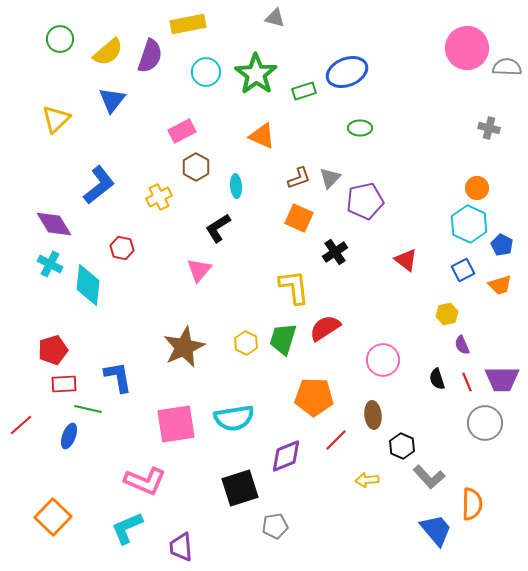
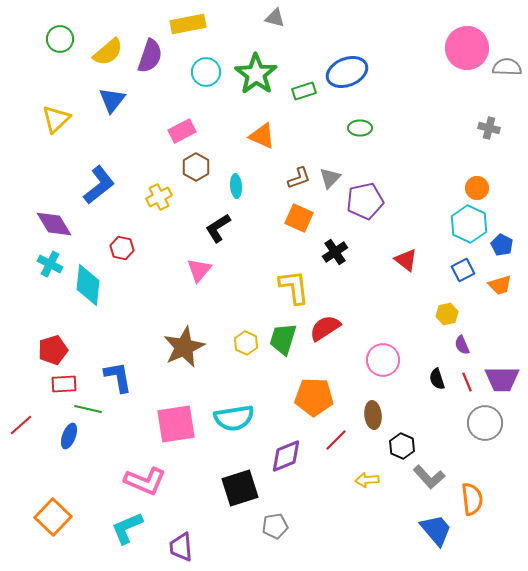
orange semicircle at (472, 504): moved 5 px up; rotated 8 degrees counterclockwise
